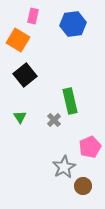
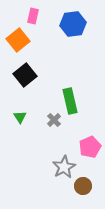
orange square: rotated 20 degrees clockwise
